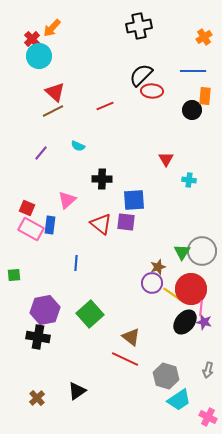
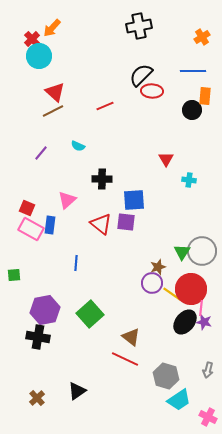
orange cross at (204, 37): moved 2 px left
